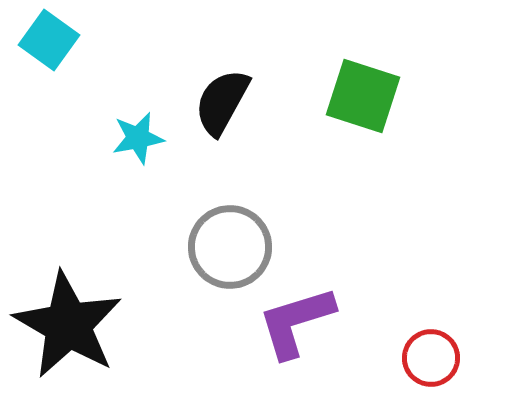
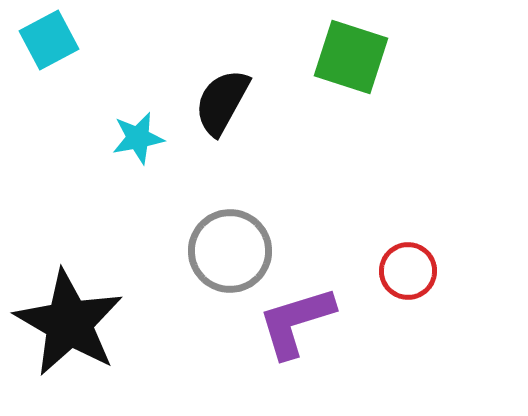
cyan square: rotated 26 degrees clockwise
green square: moved 12 px left, 39 px up
gray circle: moved 4 px down
black star: moved 1 px right, 2 px up
red circle: moved 23 px left, 87 px up
